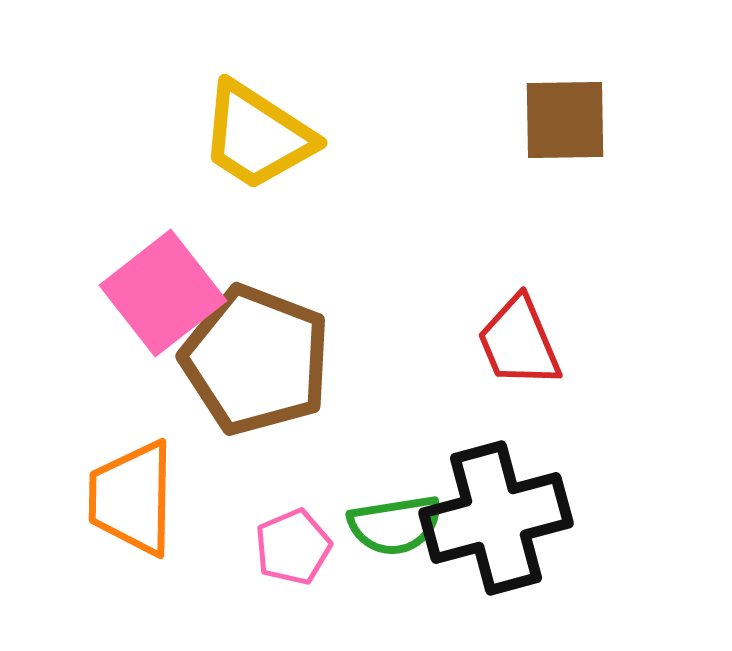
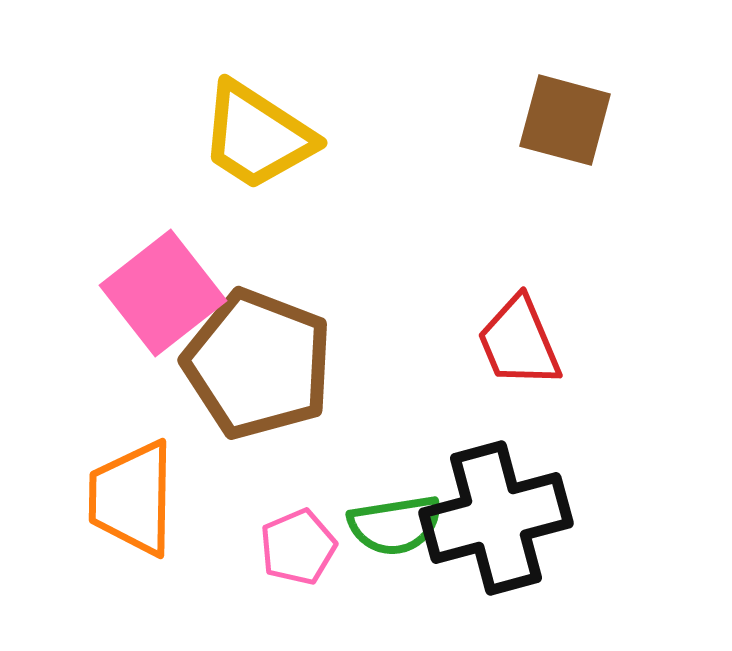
brown square: rotated 16 degrees clockwise
brown pentagon: moved 2 px right, 4 px down
pink pentagon: moved 5 px right
